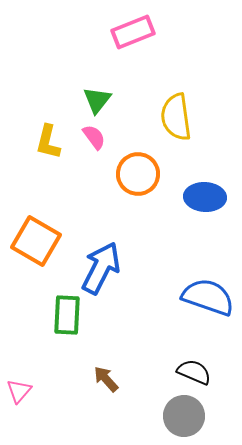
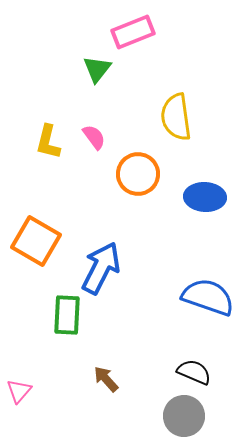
green triangle: moved 31 px up
